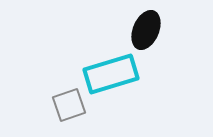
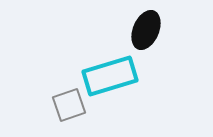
cyan rectangle: moved 1 px left, 2 px down
